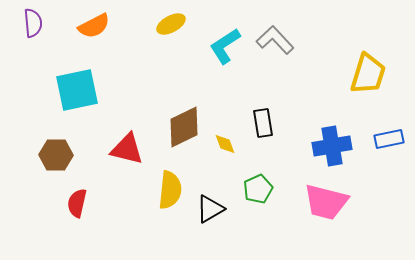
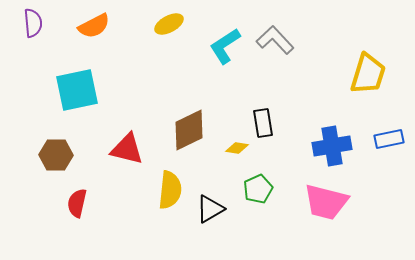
yellow ellipse: moved 2 px left
brown diamond: moved 5 px right, 3 px down
yellow diamond: moved 12 px right, 4 px down; rotated 60 degrees counterclockwise
